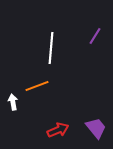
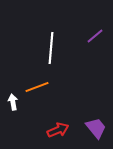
purple line: rotated 18 degrees clockwise
orange line: moved 1 px down
